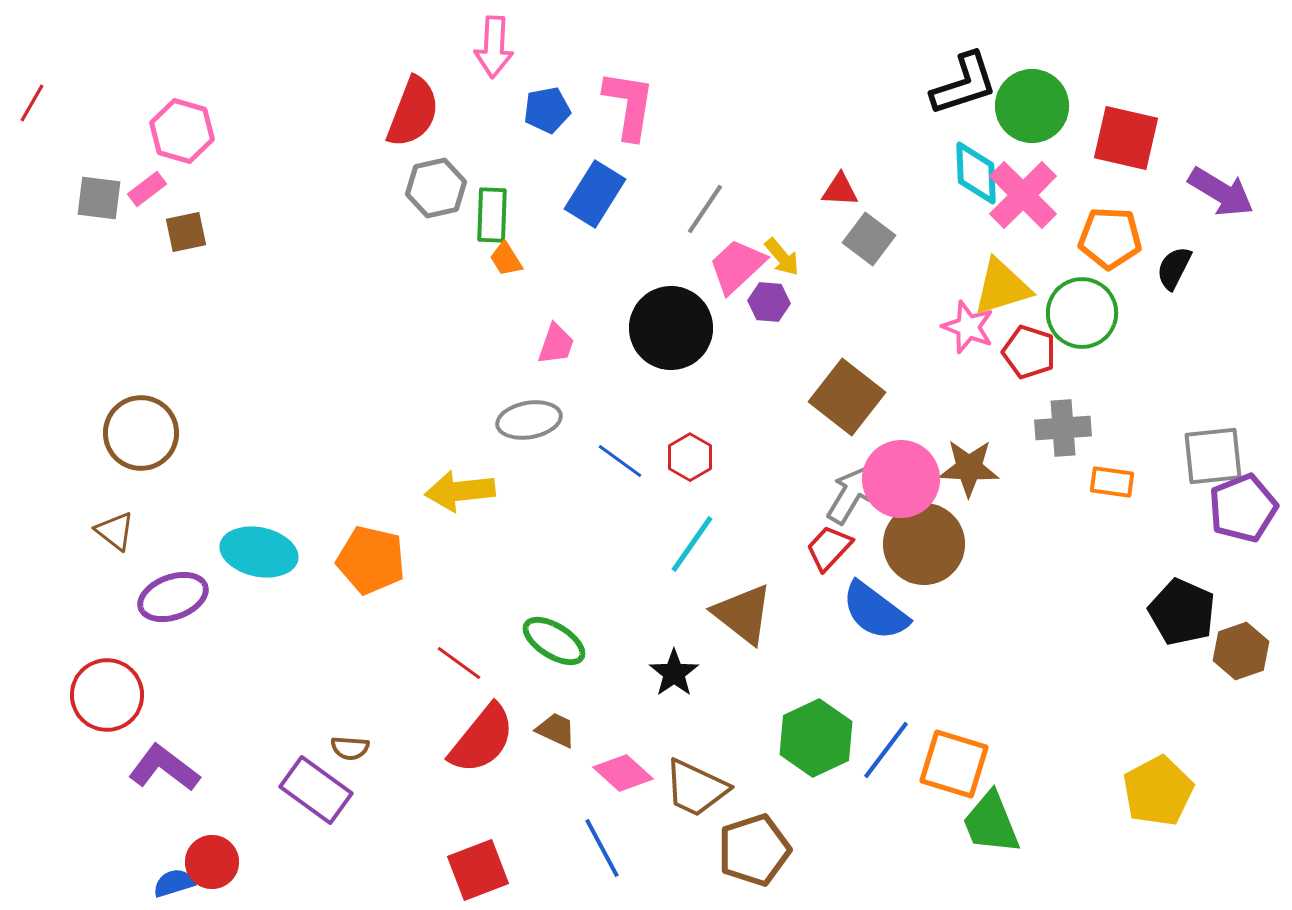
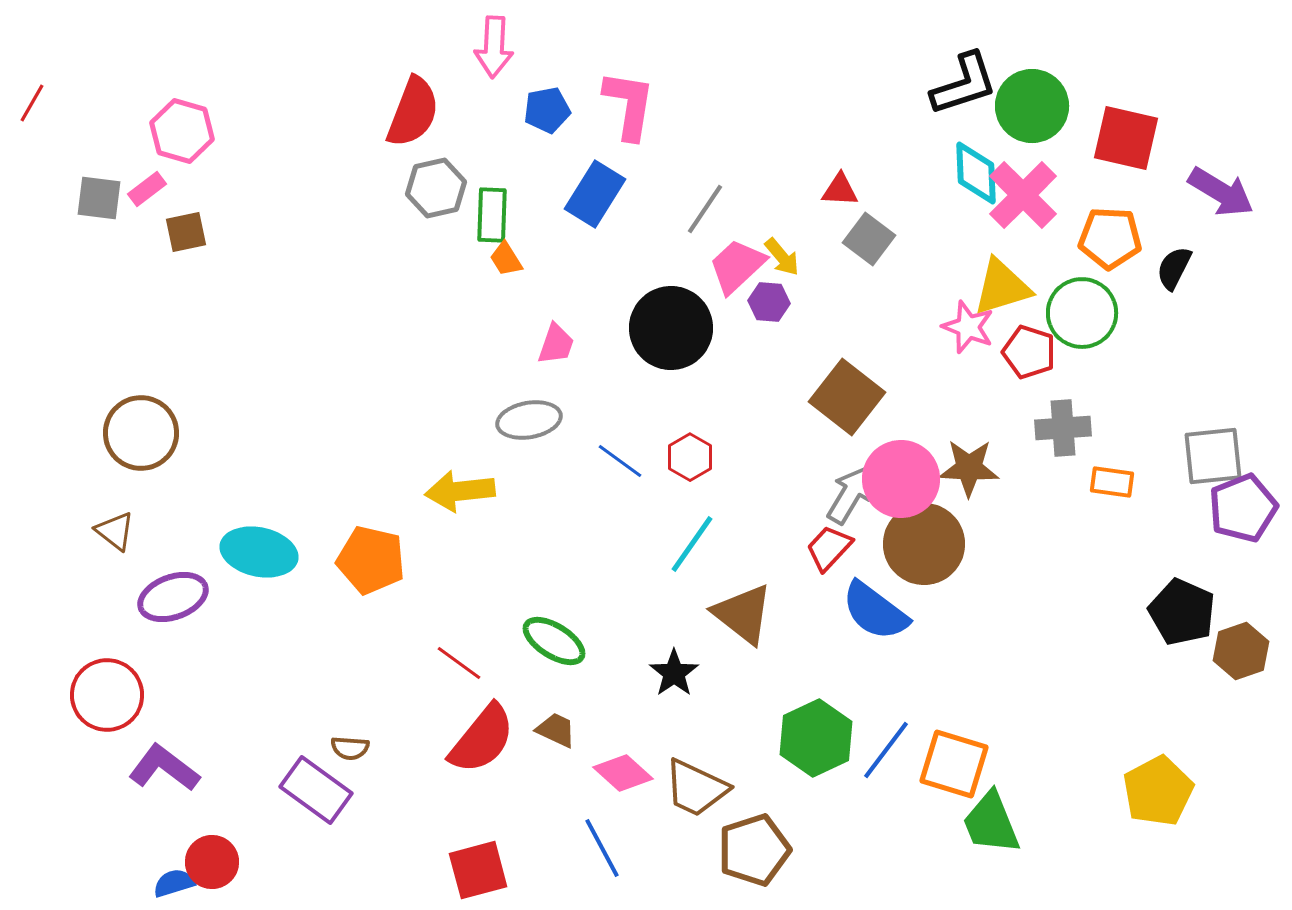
red square at (478, 870): rotated 6 degrees clockwise
